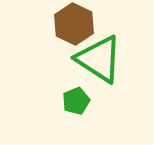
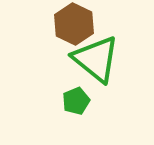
green triangle: moved 3 px left; rotated 6 degrees clockwise
